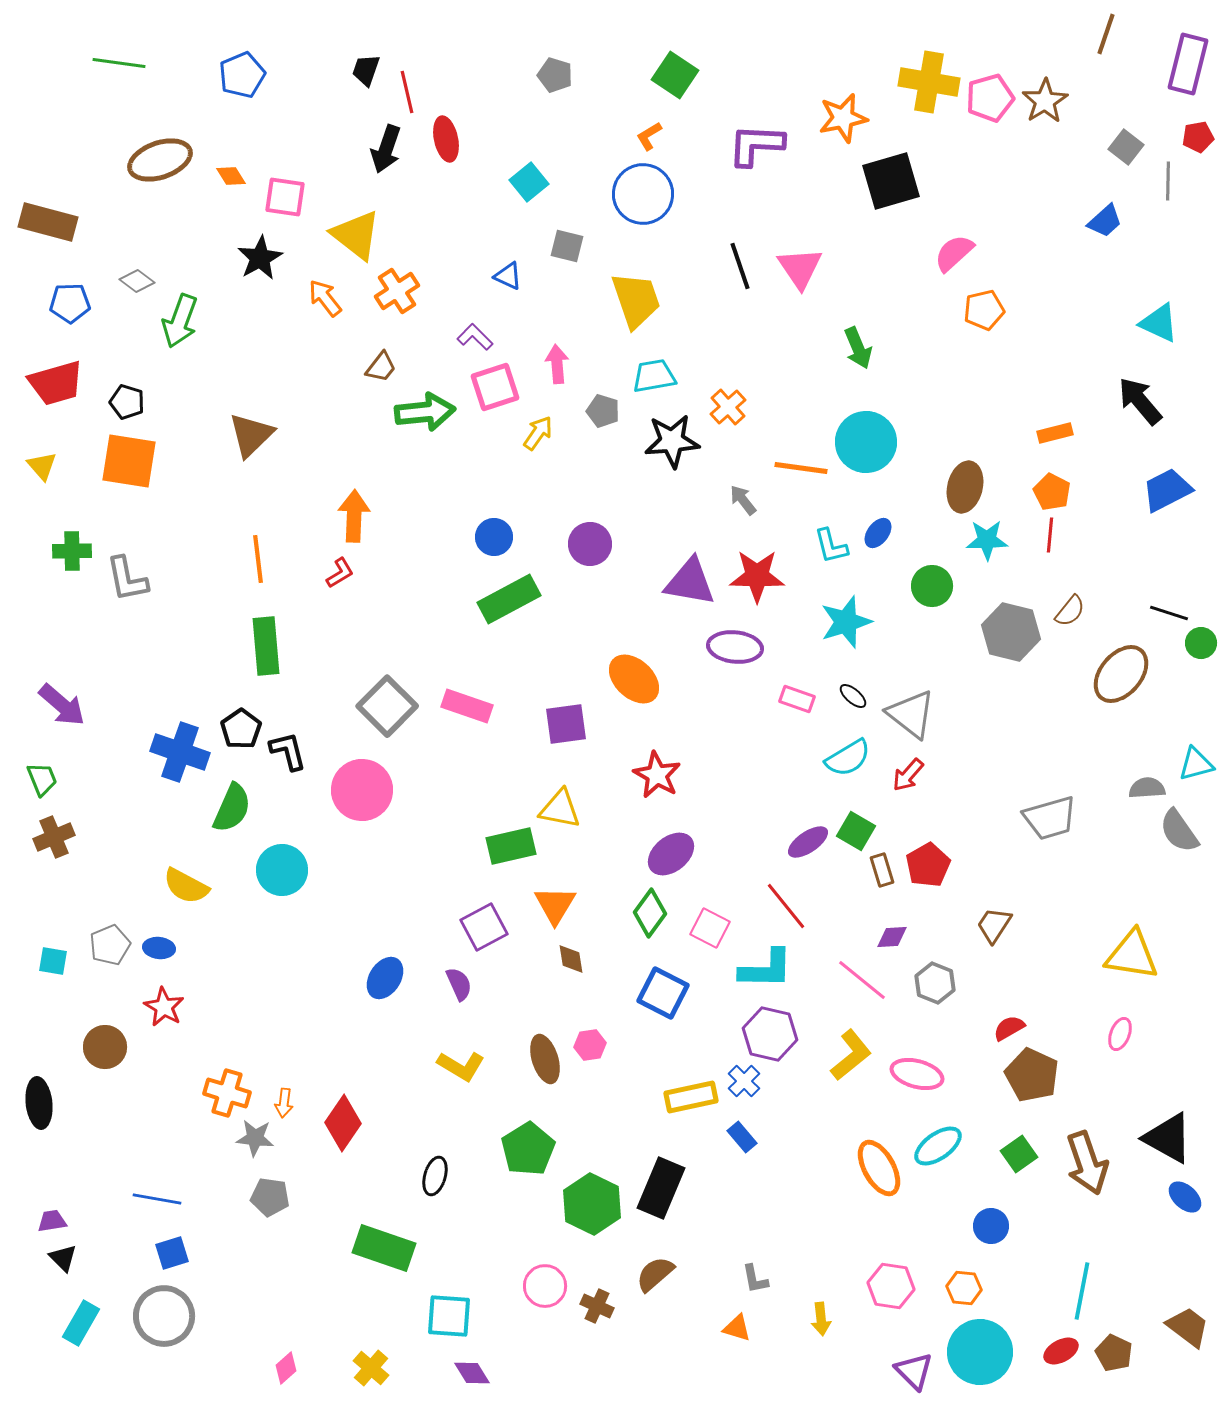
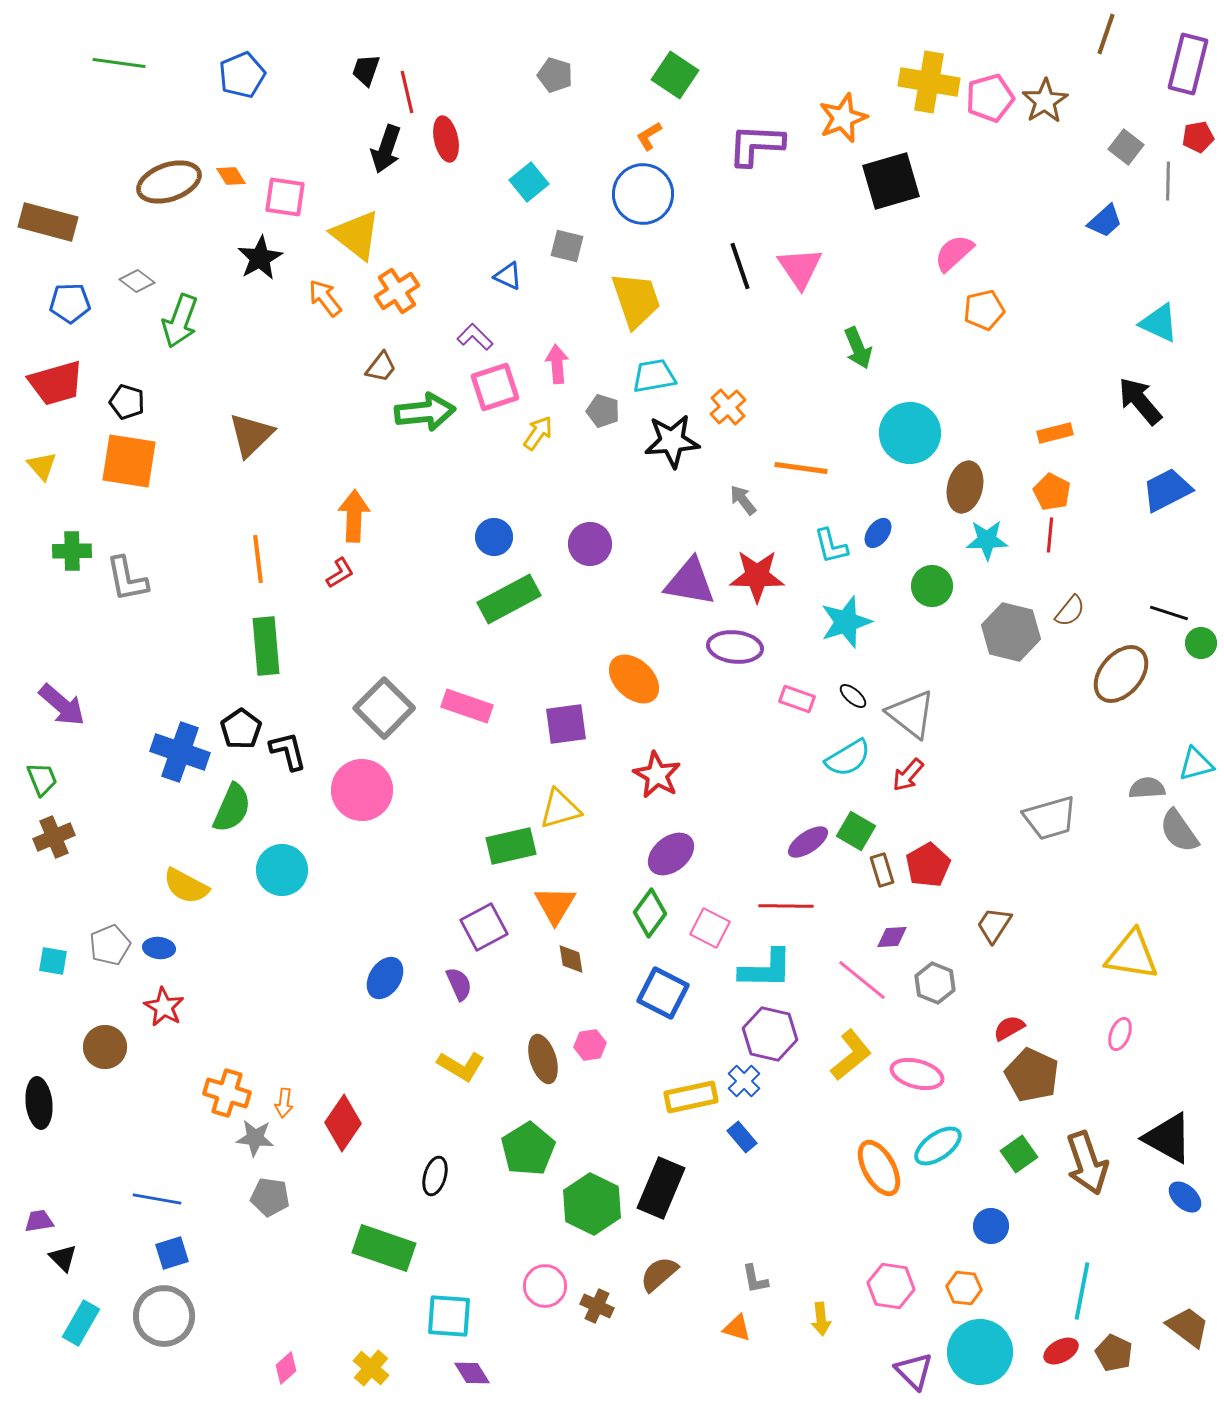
orange star at (843, 118): rotated 9 degrees counterclockwise
brown ellipse at (160, 160): moved 9 px right, 22 px down
cyan circle at (866, 442): moved 44 px right, 9 px up
gray square at (387, 706): moved 3 px left, 2 px down
yellow triangle at (560, 809): rotated 27 degrees counterclockwise
red line at (786, 906): rotated 50 degrees counterclockwise
brown ellipse at (545, 1059): moved 2 px left
purple trapezoid at (52, 1221): moved 13 px left
brown semicircle at (655, 1274): moved 4 px right
